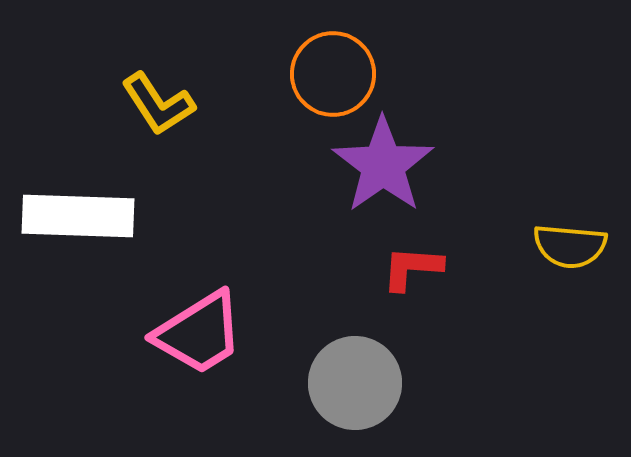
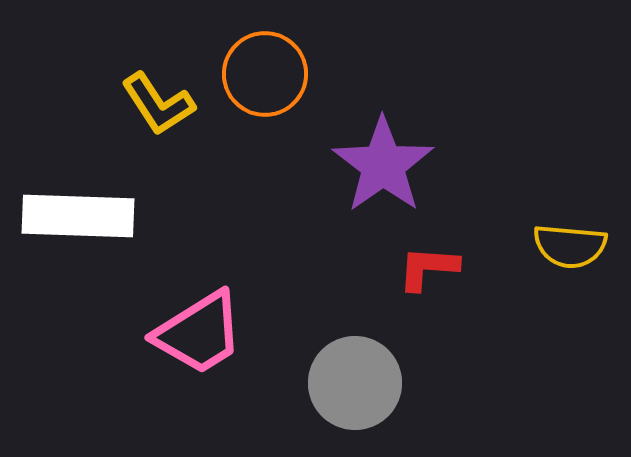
orange circle: moved 68 px left
red L-shape: moved 16 px right
